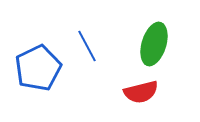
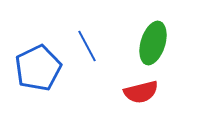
green ellipse: moved 1 px left, 1 px up
